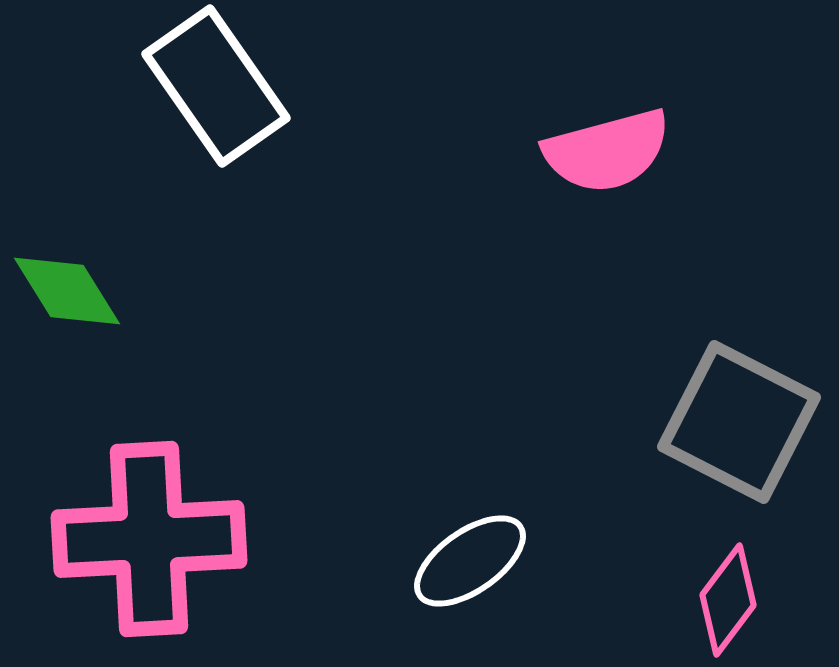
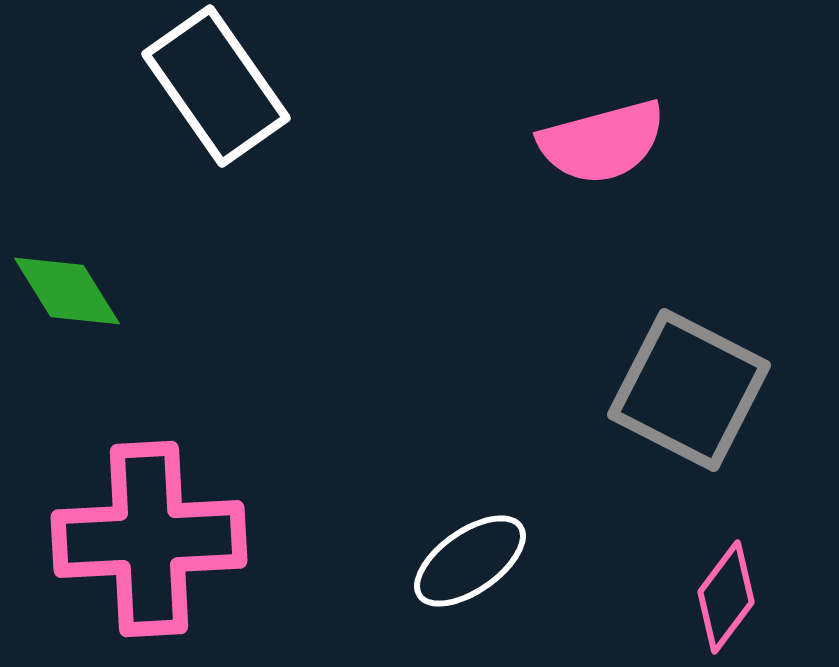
pink semicircle: moved 5 px left, 9 px up
gray square: moved 50 px left, 32 px up
pink diamond: moved 2 px left, 3 px up
